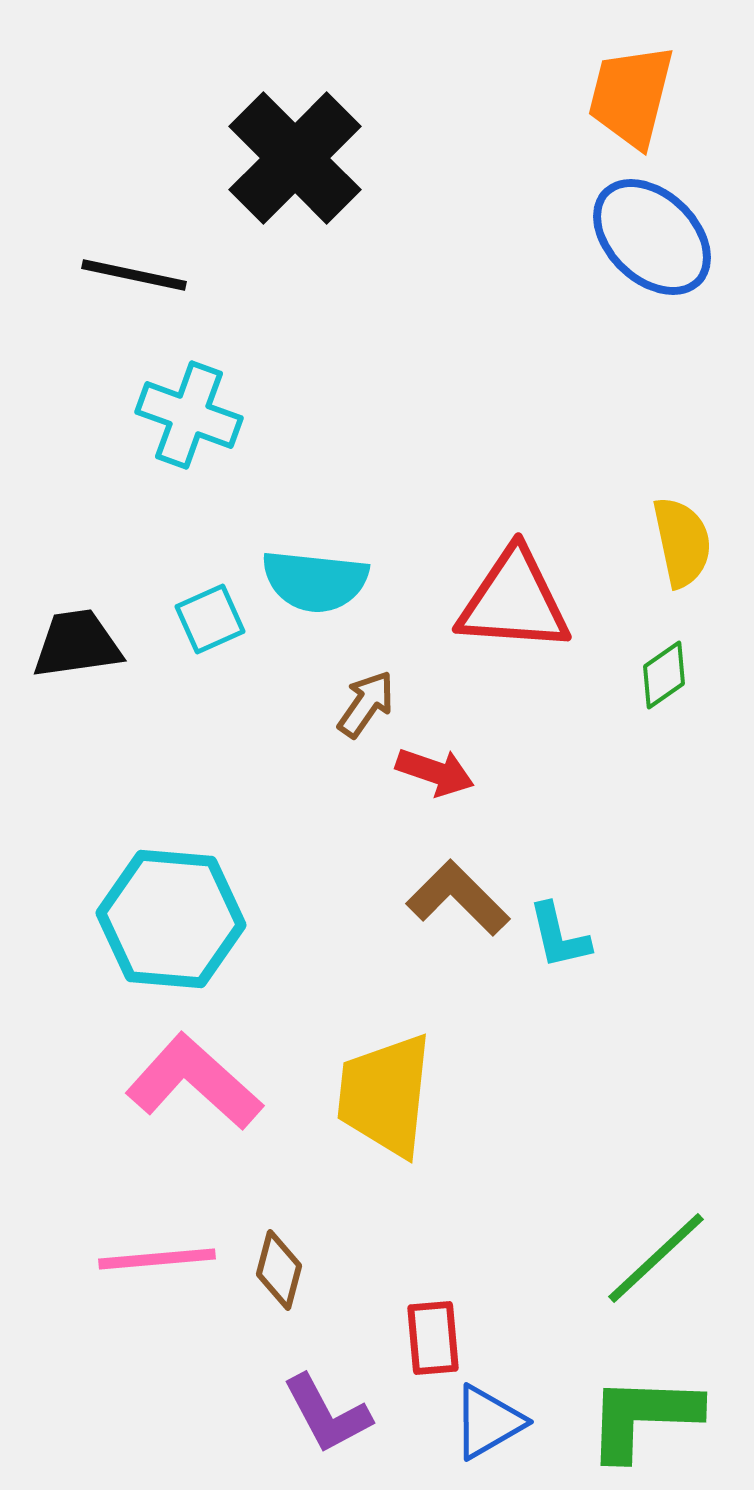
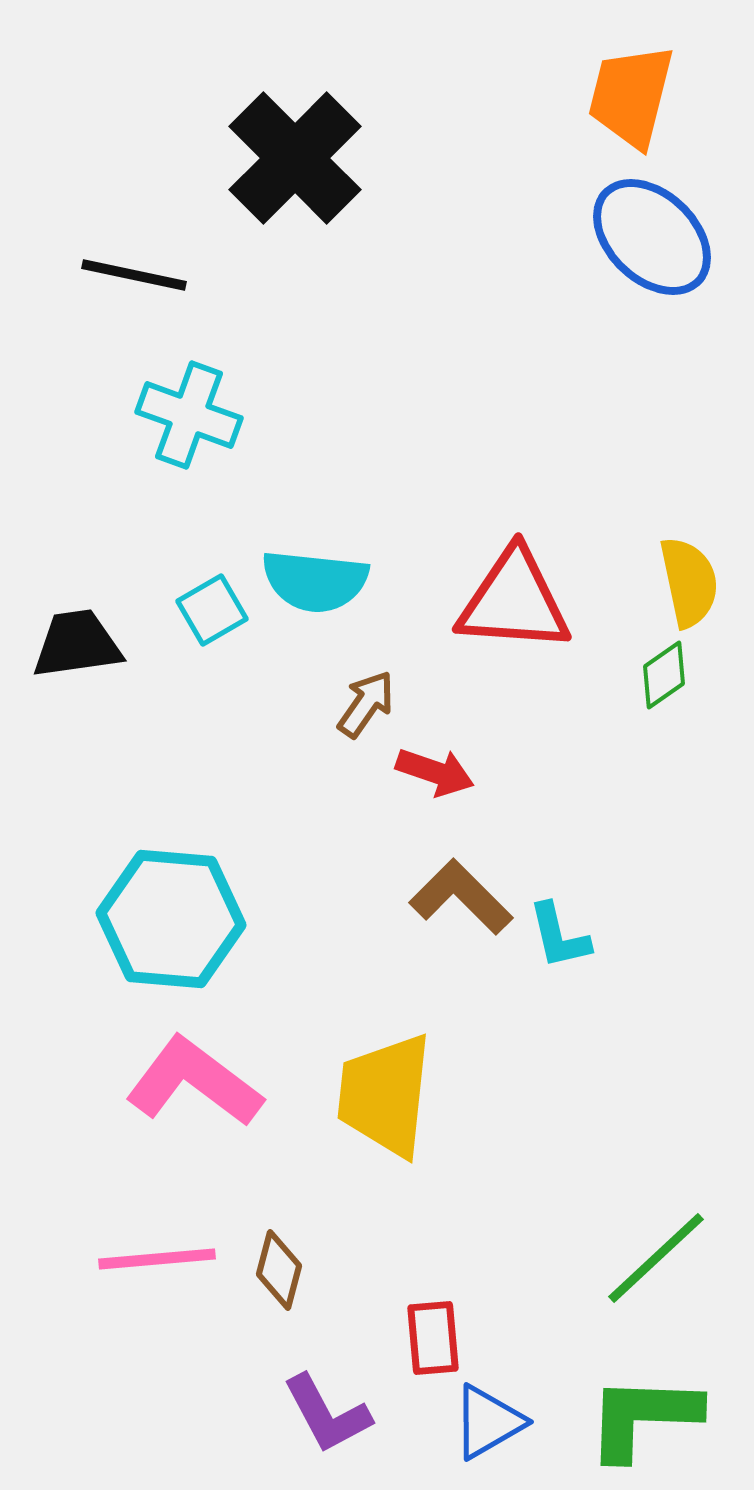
yellow semicircle: moved 7 px right, 40 px down
cyan square: moved 2 px right, 9 px up; rotated 6 degrees counterclockwise
brown L-shape: moved 3 px right, 1 px up
pink L-shape: rotated 5 degrees counterclockwise
